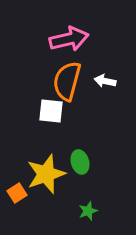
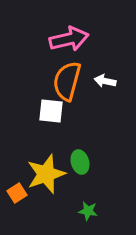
green star: rotated 30 degrees clockwise
